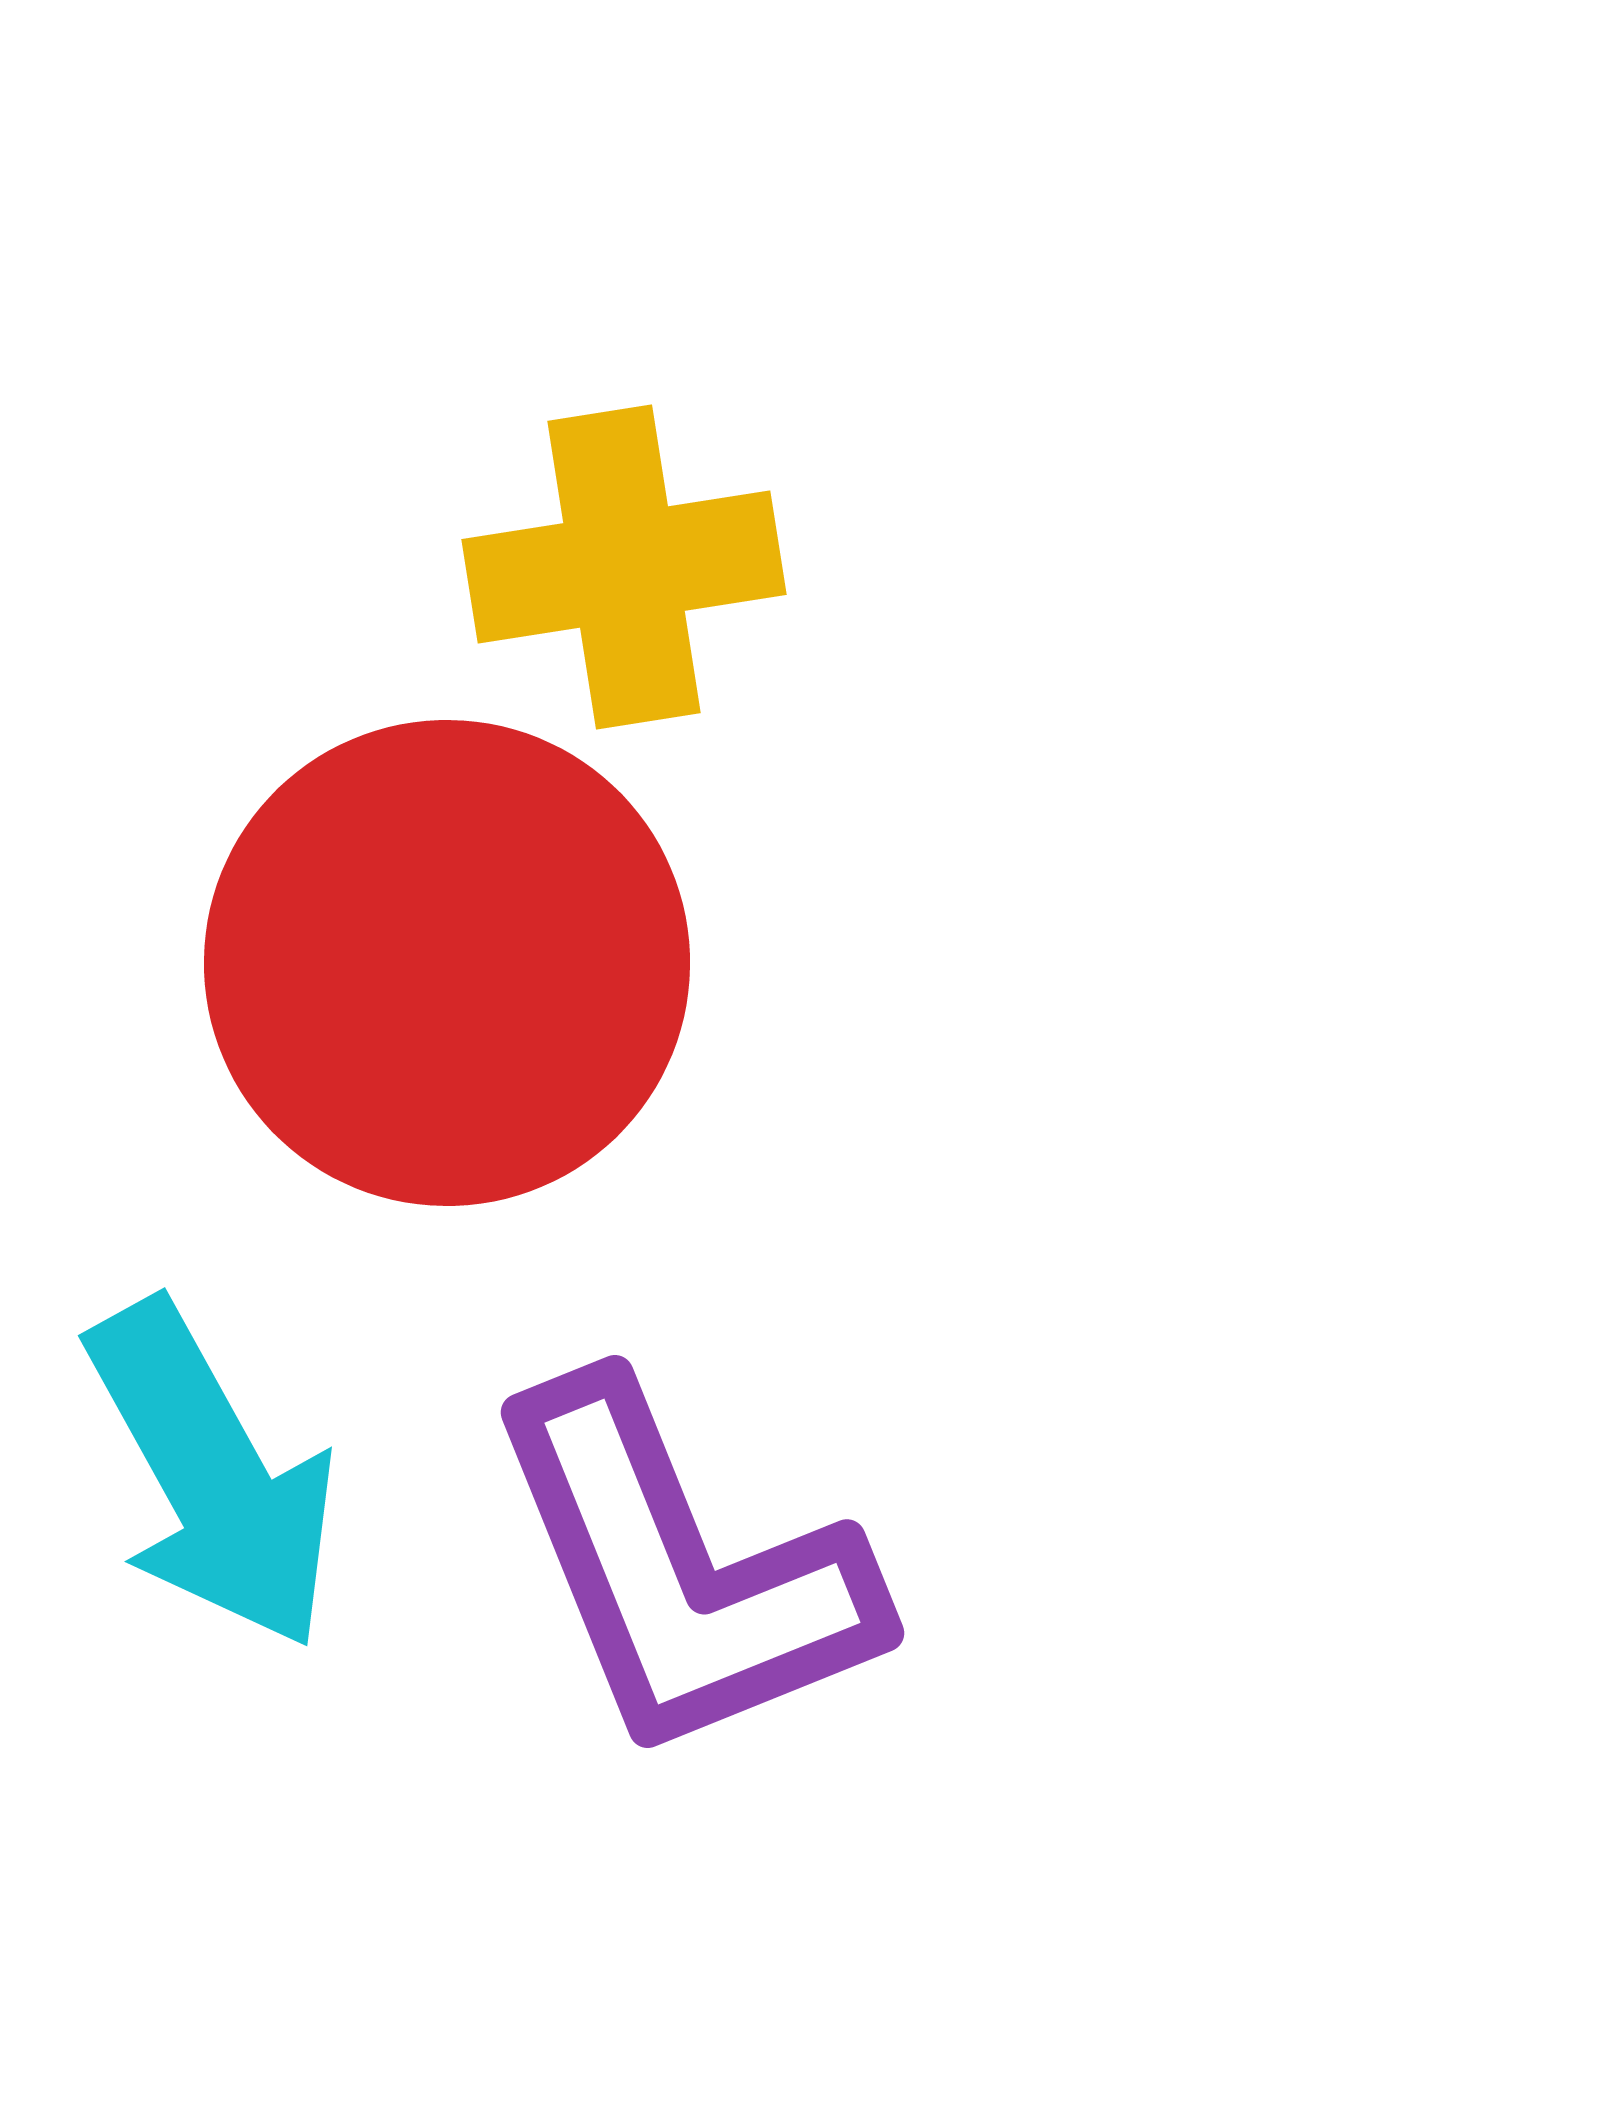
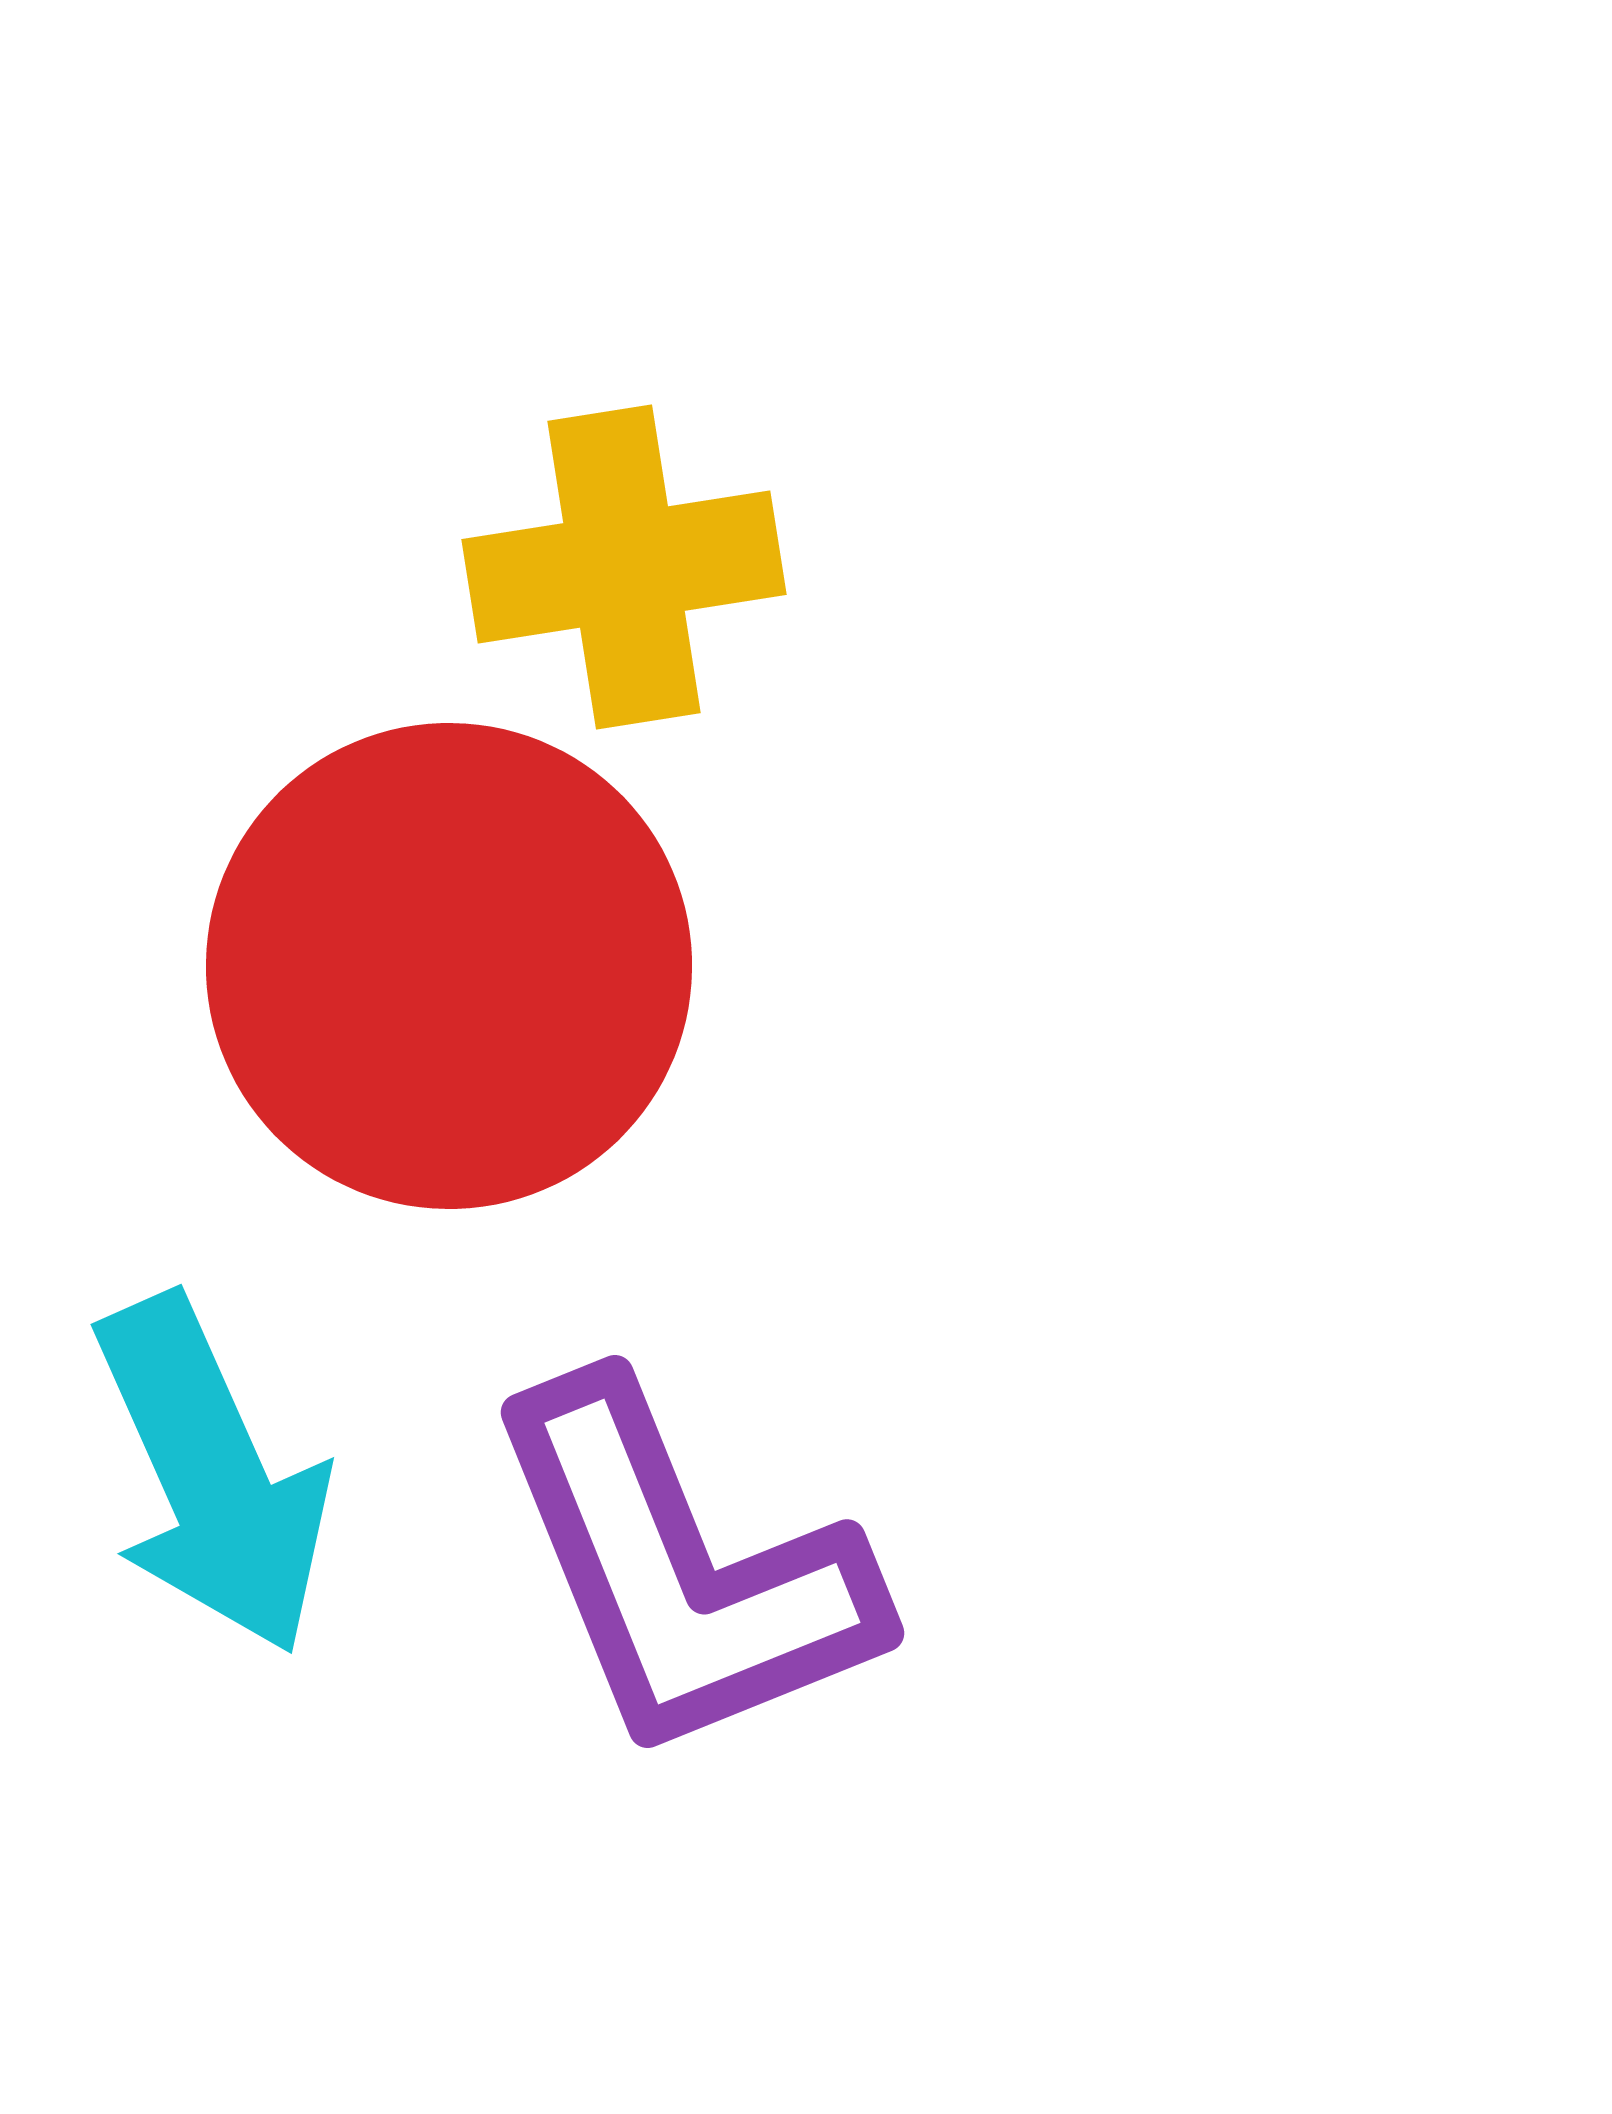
red circle: moved 2 px right, 3 px down
cyan arrow: rotated 5 degrees clockwise
